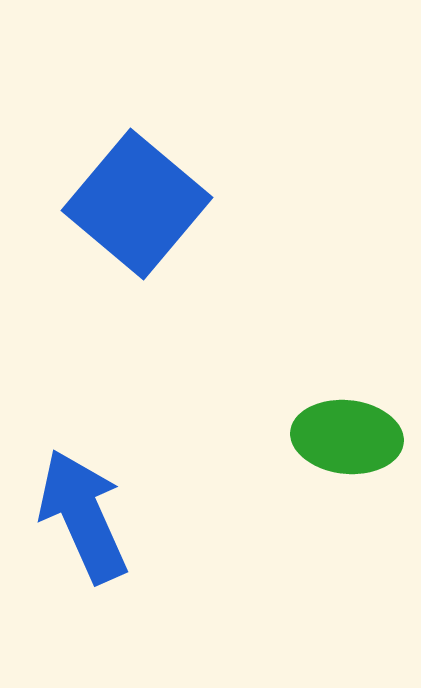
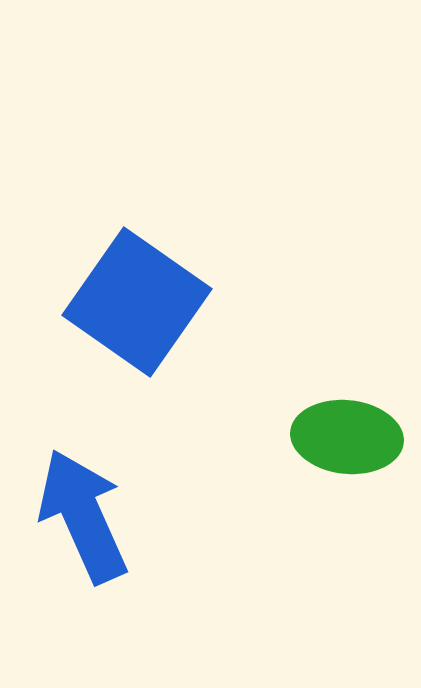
blue square: moved 98 px down; rotated 5 degrees counterclockwise
